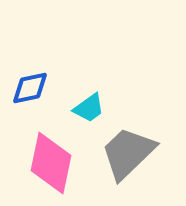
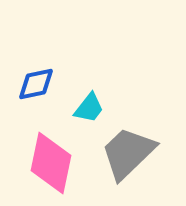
blue diamond: moved 6 px right, 4 px up
cyan trapezoid: rotated 16 degrees counterclockwise
